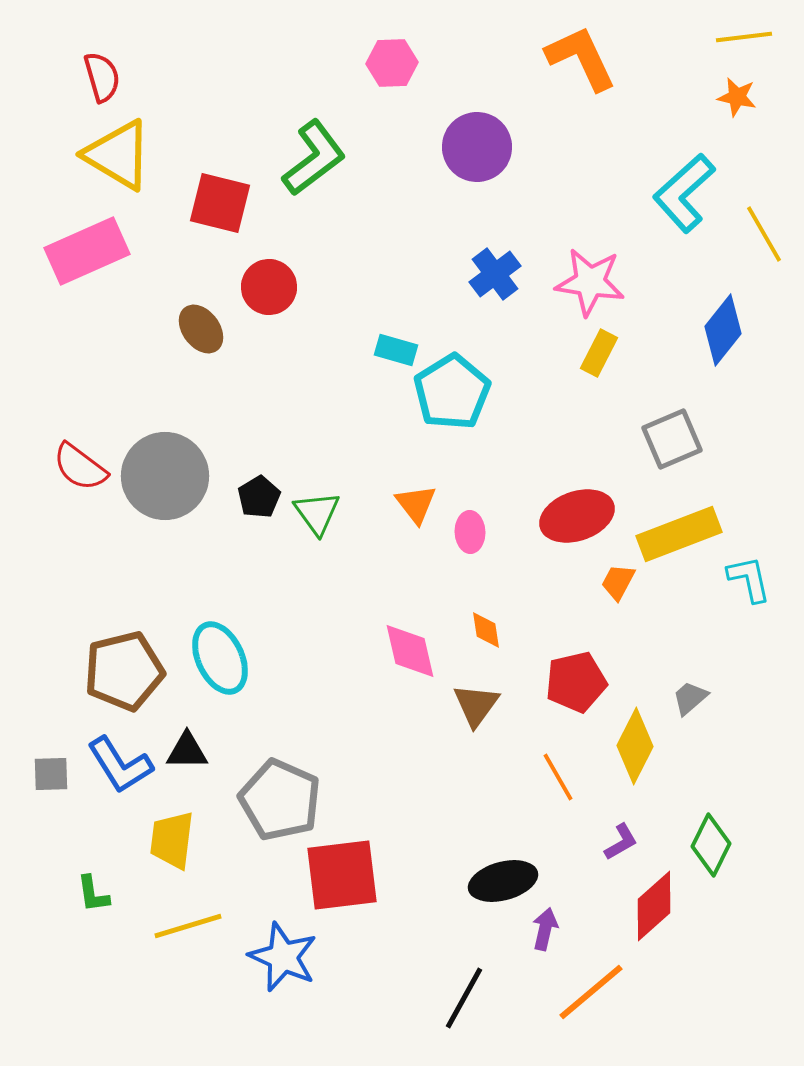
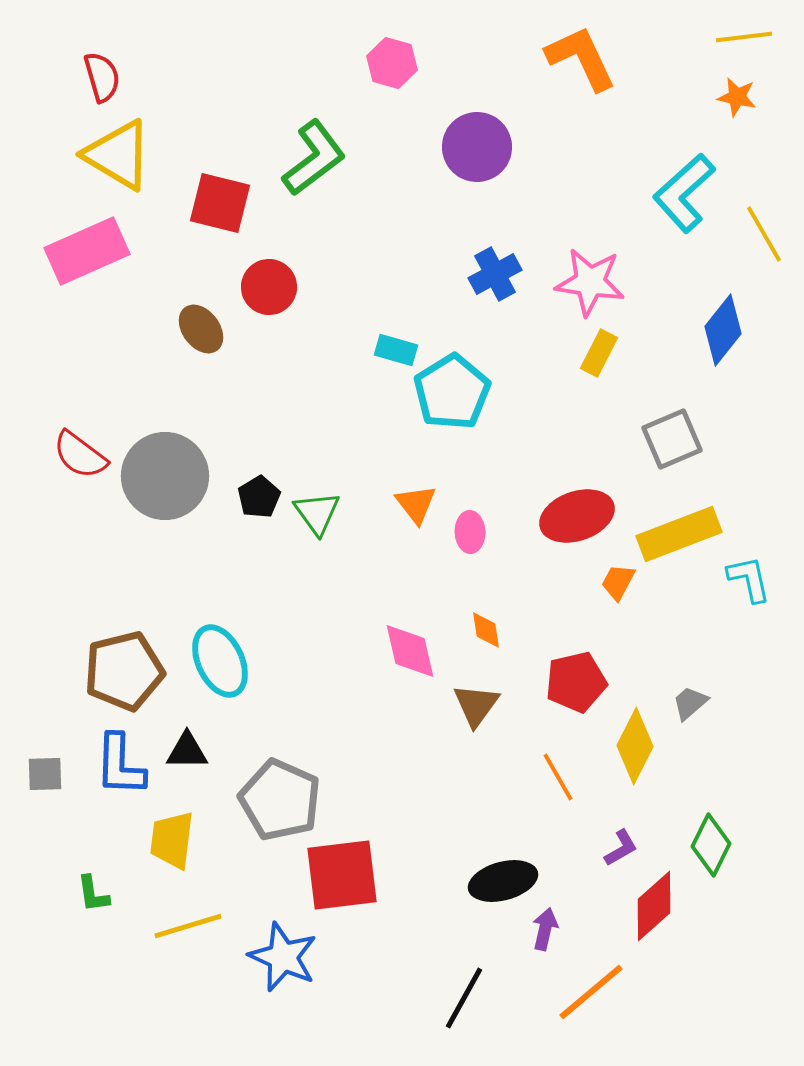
pink hexagon at (392, 63): rotated 18 degrees clockwise
blue cross at (495, 274): rotated 9 degrees clockwise
red semicircle at (80, 467): moved 12 px up
cyan ellipse at (220, 658): moved 3 px down
gray trapezoid at (690, 698): moved 5 px down
blue L-shape at (120, 765): rotated 34 degrees clockwise
gray square at (51, 774): moved 6 px left
purple L-shape at (621, 842): moved 6 px down
